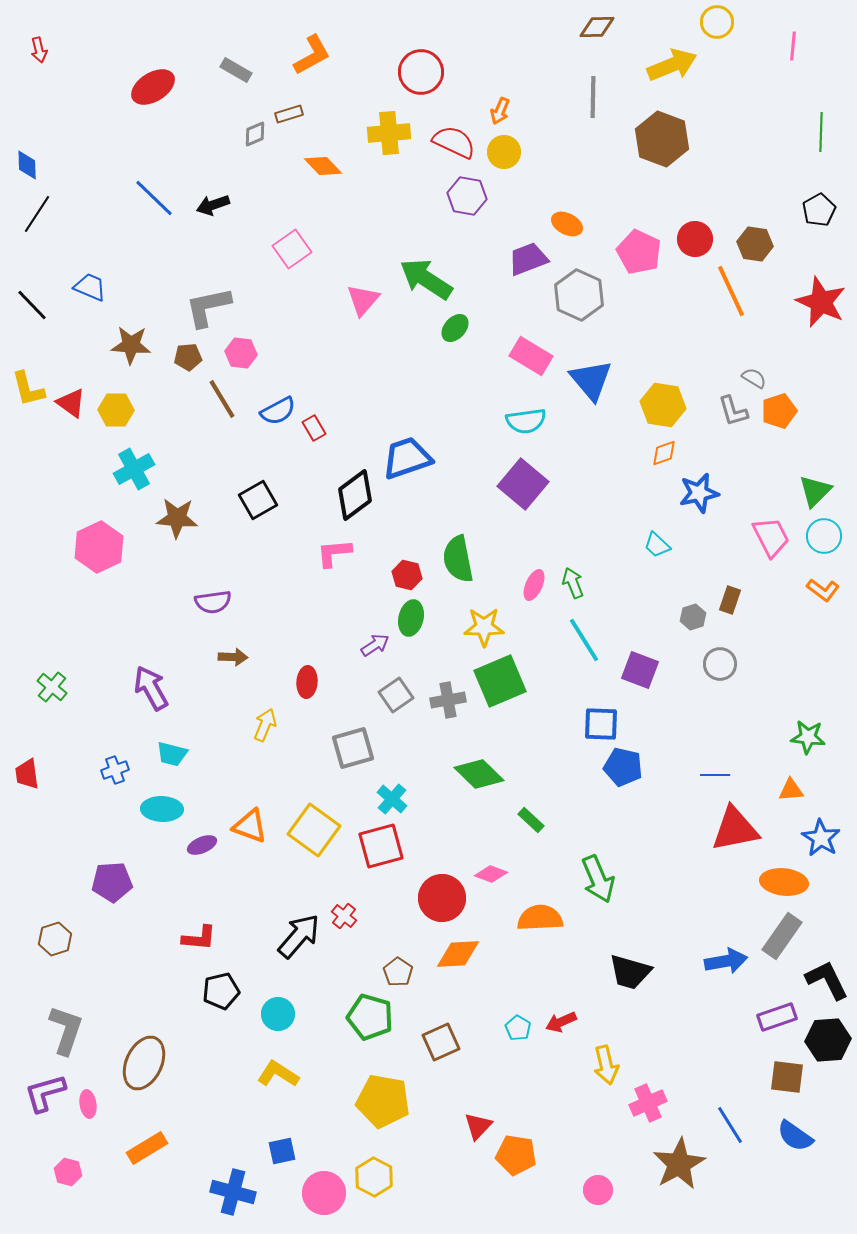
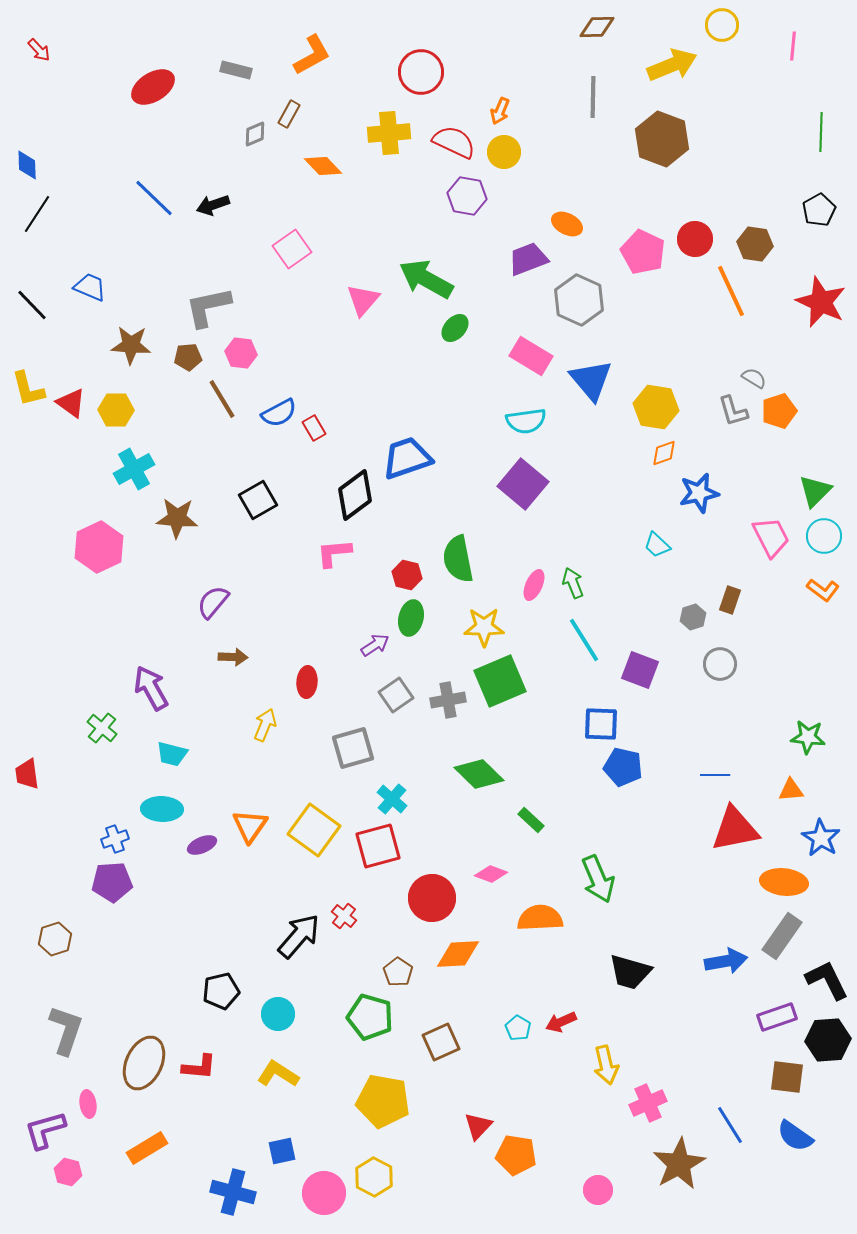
yellow circle at (717, 22): moved 5 px right, 3 px down
red arrow at (39, 50): rotated 30 degrees counterclockwise
gray rectangle at (236, 70): rotated 16 degrees counterclockwise
brown rectangle at (289, 114): rotated 44 degrees counterclockwise
pink pentagon at (639, 252): moved 4 px right
green arrow at (426, 279): rotated 4 degrees counterclockwise
gray hexagon at (579, 295): moved 5 px down
yellow hexagon at (663, 405): moved 7 px left, 2 px down
blue semicircle at (278, 411): moved 1 px right, 2 px down
purple semicircle at (213, 602): rotated 138 degrees clockwise
green cross at (52, 687): moved 50 px right, 41 px down
blue cross at (115, 770): moved 69 px down
orange triangle at (250, 826): rotated 45 degrees clockwise
red square at (381, 846): moved 3 px left
red circle at (442, 898): moved 10 px left
red L-shape at (199, 938): moved 129 px down
purple L-shape at (45, 1093): moved 37 px down
